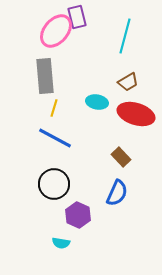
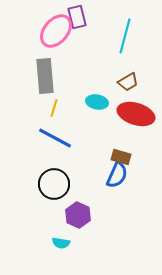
brown rectangle: rotated 30 degrees counterclockwise
blue semicircle: moved 18 px up
